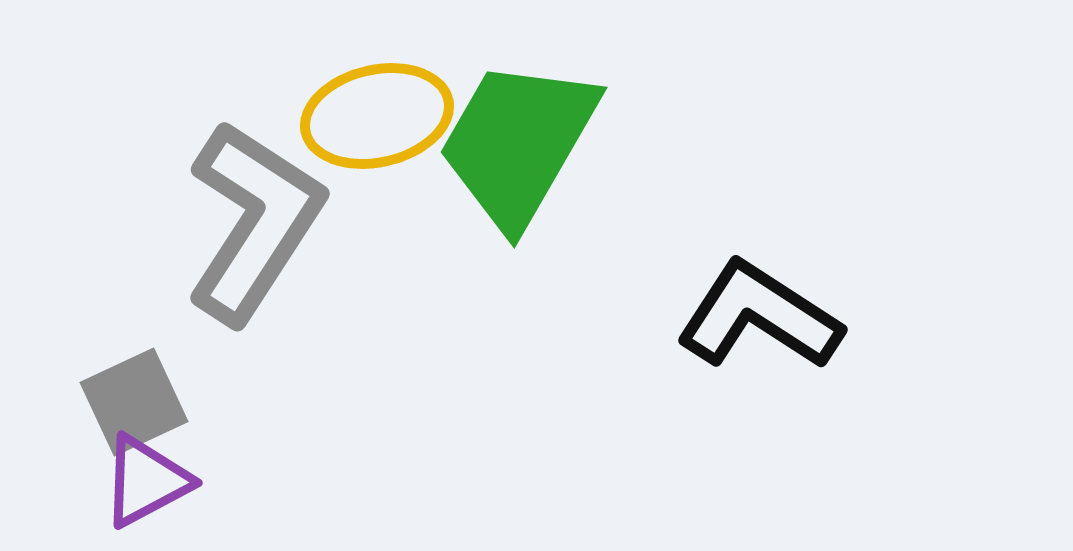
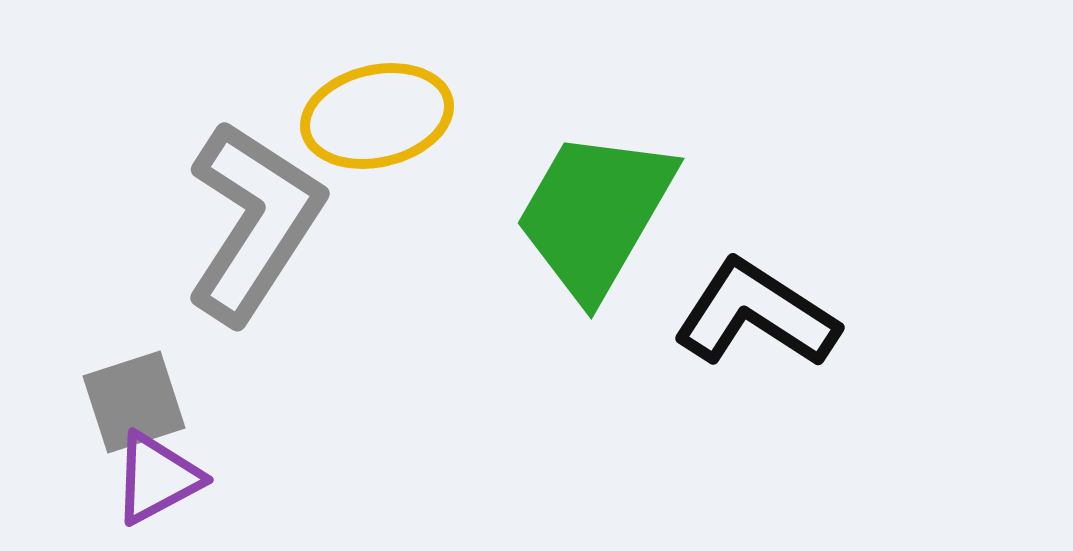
green trapezoid: moved 77 px right, 71 px down
black L-shape: moved 3 px left, 2 px up
gray square: rotated 7 degrees clockwise
purple triangle: moved 11 px right, 3 px up
